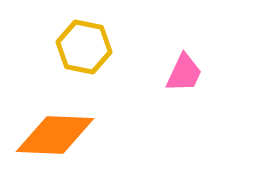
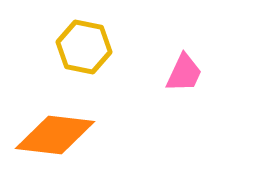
orange diamond: rotated 4 degrees clockwise
